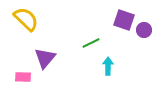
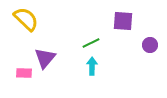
purple square: moved 1 px left, 1 px down; rotated 15 degrees counterclockwise
purple circle: moved 6 px right, 15 px down
cyan arrow: moved 16 px left
pink rectangle: moved 1 px right, 4 px up
